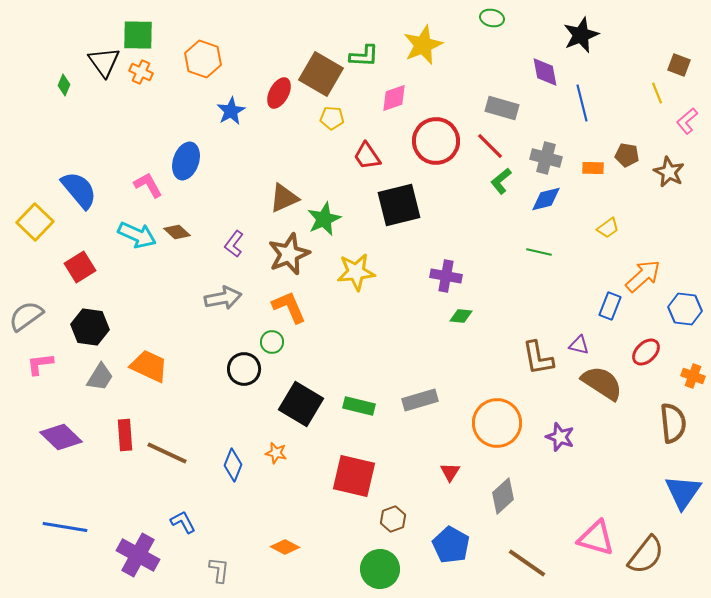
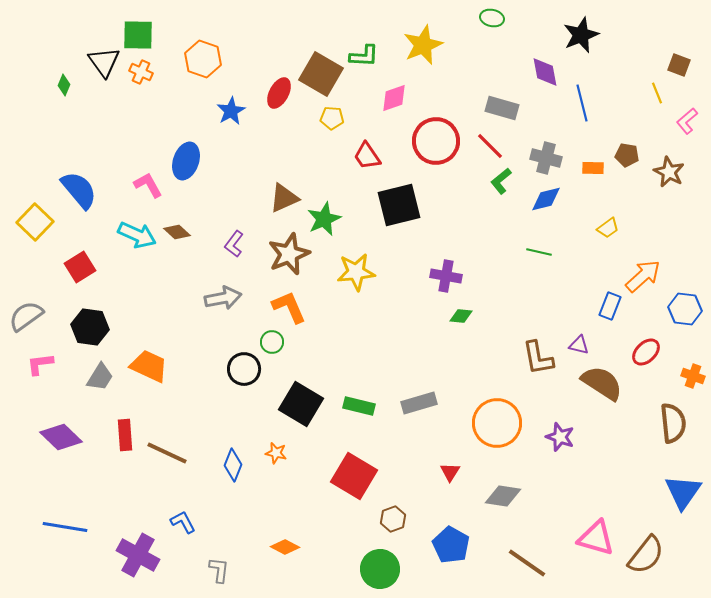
gray rectangle at (420, 400): moved 1 px left, 3 px down
red square at (354, 476): rotated 18 degrees clockwise
gray diamond at (503, 496): rotated 51 degrees clockwise
